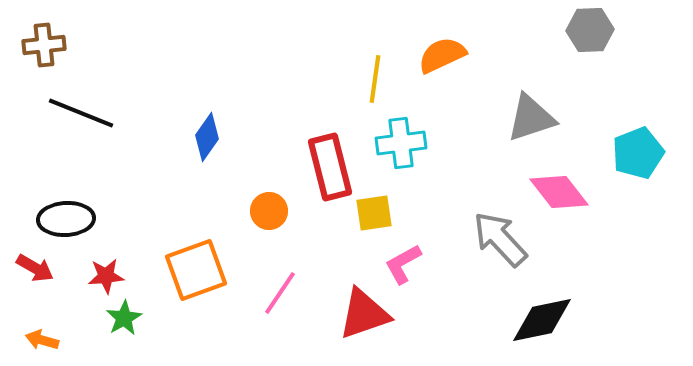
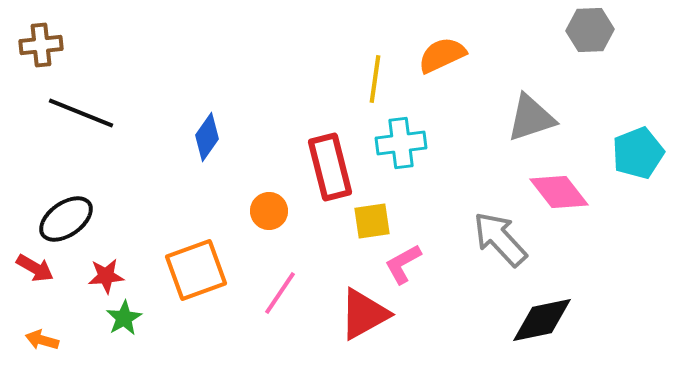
brown cross: moved 3 px left
yellow square: moved 2 px left, 8 px down
black ellipse: rotated 32 degrees counterclockwise
red triangle: rotated 10 degrees counterclockwise
